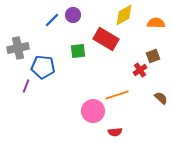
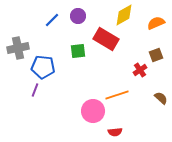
purple circle: moved 5 px right, 1 px down
orange semicircle: rotated 24 degrees counterclockwise
brown square: moved 3 px right, 1 px up
purple line: moved 9 px right, 4 px down
